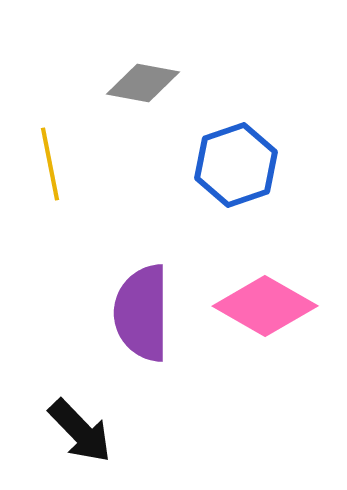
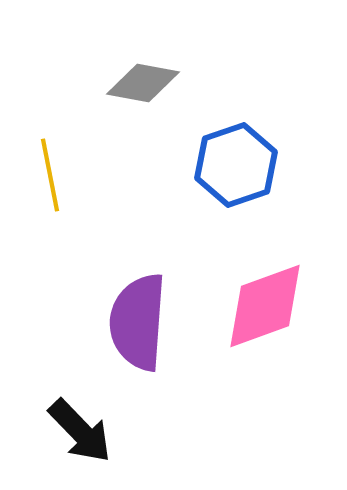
yellow line: moved 11 px down
pink diamond: rotated 50 degrees counterclockwise
purple semicircle: moved 4 px left, 9 px down; rotated 4 degrees clockwise
